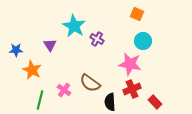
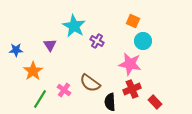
orange square: moved 4 px left, 7 px down
purple cross: moved 2 px down
orange star: moved 1 px right, 1 px down; rotated 12 degrees clockwise
green line: moved 1 px up; rotated 18 degrees clockwise
